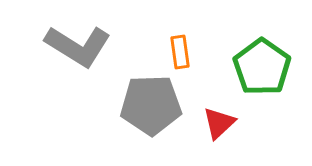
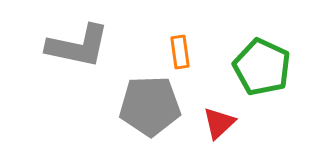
gray L-shape: rotated 20 degrees counterclockwise
green pentagon: rotated 10 degrees counterclockwise
gray pentagon: moved 1 px left, 1 px down
